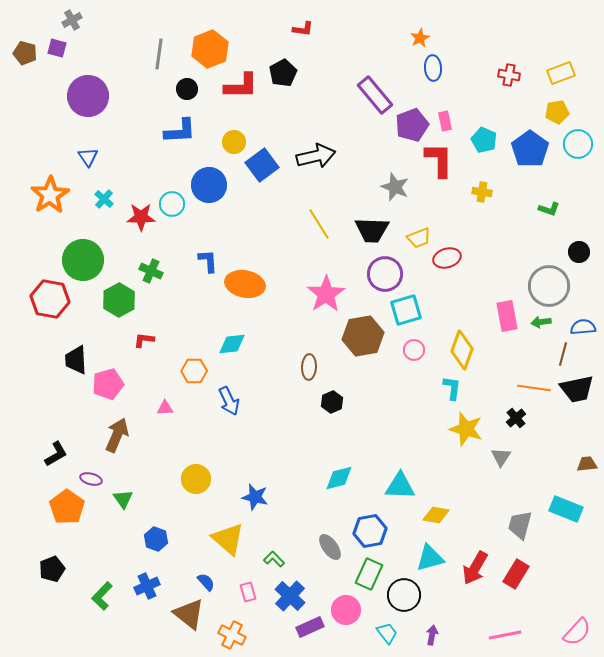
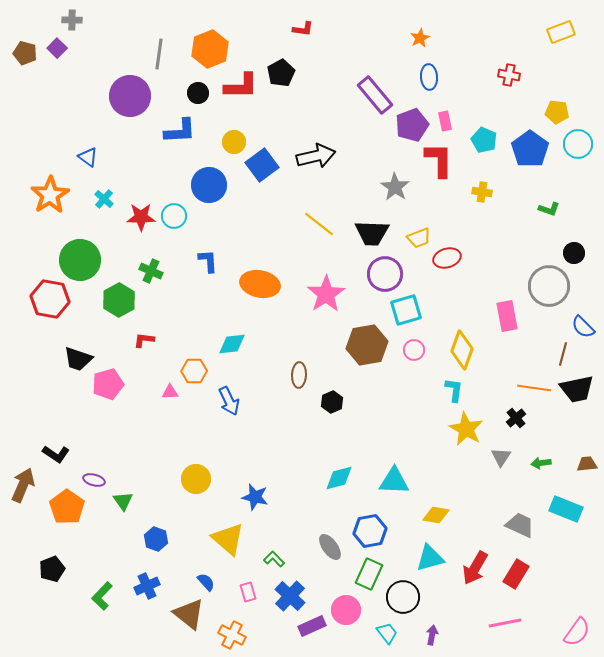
gray cross at (72, 20): rotated 30 degrees clockwise
purple square at (57, 48): rotated 30 degrees clockwise
blue ellipse at (433, 68): moved 4 px left, 9 px down
black pentagon at (283, 73): moved 2 px left
yellow rectangle at (561, 73): moved 41 px up
black circle at (187, 89): moved 11 px right, 4 px down
purple circle at (88, 96): moved 42 px right
yellow pentagon at (557, 112): rotated 15 degrees clockwise
blue triangle at (88, 157): rotated 20 degrees counterclockwise
gray star at (395, 187): rotated 12 degrees clockwise
cyan circle at (172, 204): moved 2 px right, 12 px down
yellow line at (319, 224): rotated 20 degrees counterclockwise
black trapezoid at (372, 230): moved 3 px down
black circle at (579, 252): moved 5 px left, 1 px down
green circle at (83, 260): moved 3 px left
orange ellipse at (245, 284): moved 15 px right
green arrow at (541, 322): moved 141 px down
blue semicircle at (583, 327): rotated 130 degrees counterclockwise
brown hexagon at (363, 336): moved 4 px right, 9 px down
black trapezoid at (76, 360): moved 2 px right, 1 px up; rotated 68 degrees counterclockwise
brown ellipse at (309, 367): moved 10 px left, 8 px down
cyan L-shape at (452, 388): moved 2 px right, 2 px down
pink triangle at (165, 408): moved 5 px right, 16 px up
yellow star at (466, 429): rotated 12 degrees clockwise
brown arrow at (117, 435): moved 94 px left, 50 px down
black L-shape at (56, 454): rotated 64 degrees clockwise
purple ellipse at (91, 479): moved 3 px right, 1 px down
cyan triangle at (400, 486): moved 6 px left, 5 px up
green triangle at (123, 499): moved 2 px down
gray trapezoid at (520, 525): rotated 100 degrees clockwise
black circle at (404, 595): moved 1 px left, 2 px down
purple rectangle at (310, 627): moved 2 px right, 1 px up
pink semicircle at (577, 632): rotated 8 degrees counterclockwise
pink line at (505, 635): moved 12 px up
